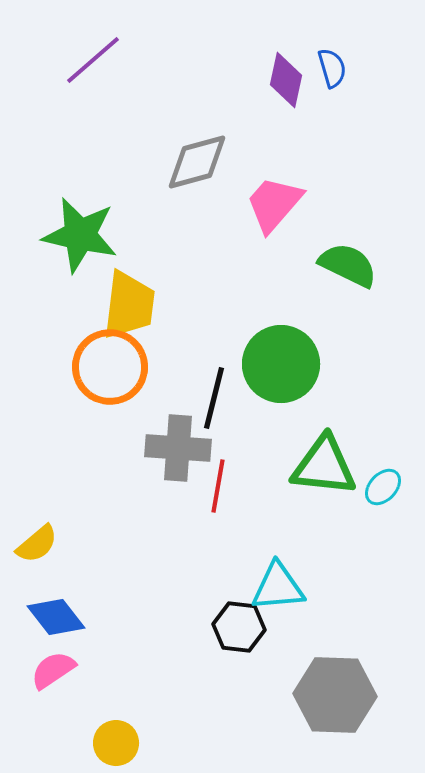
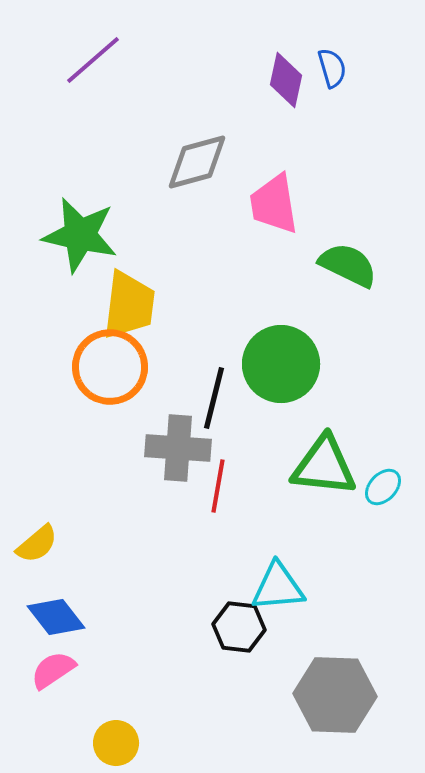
pink trapezoid: rotated 50 degrees counterclockwise
